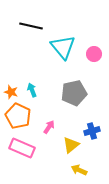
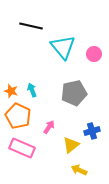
orange star: moved 1 px up
